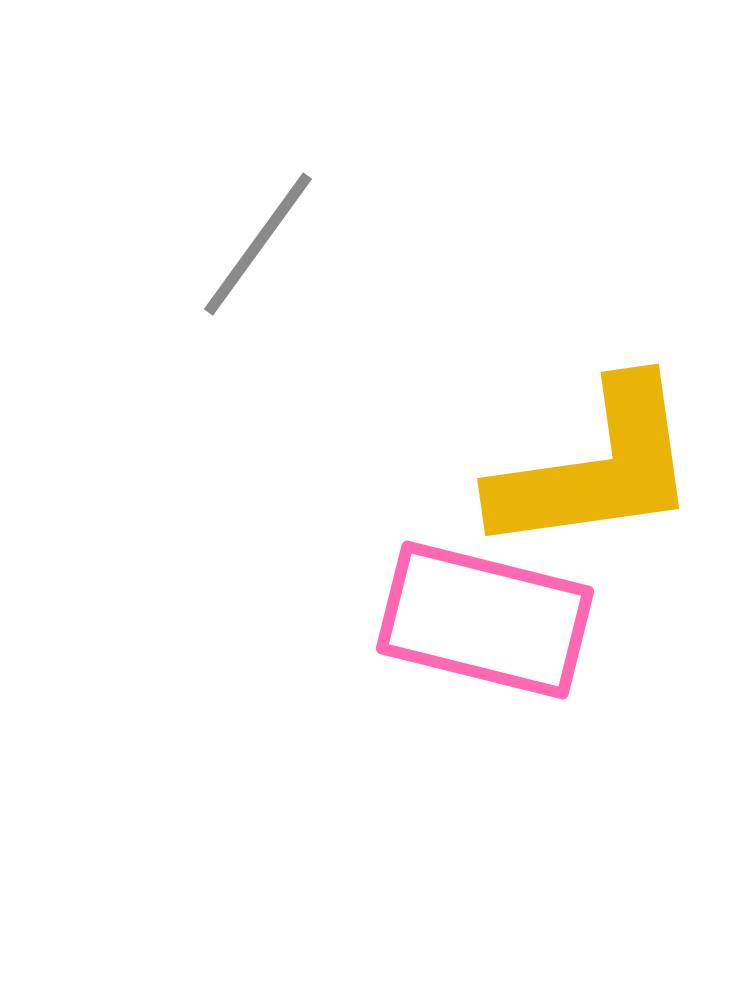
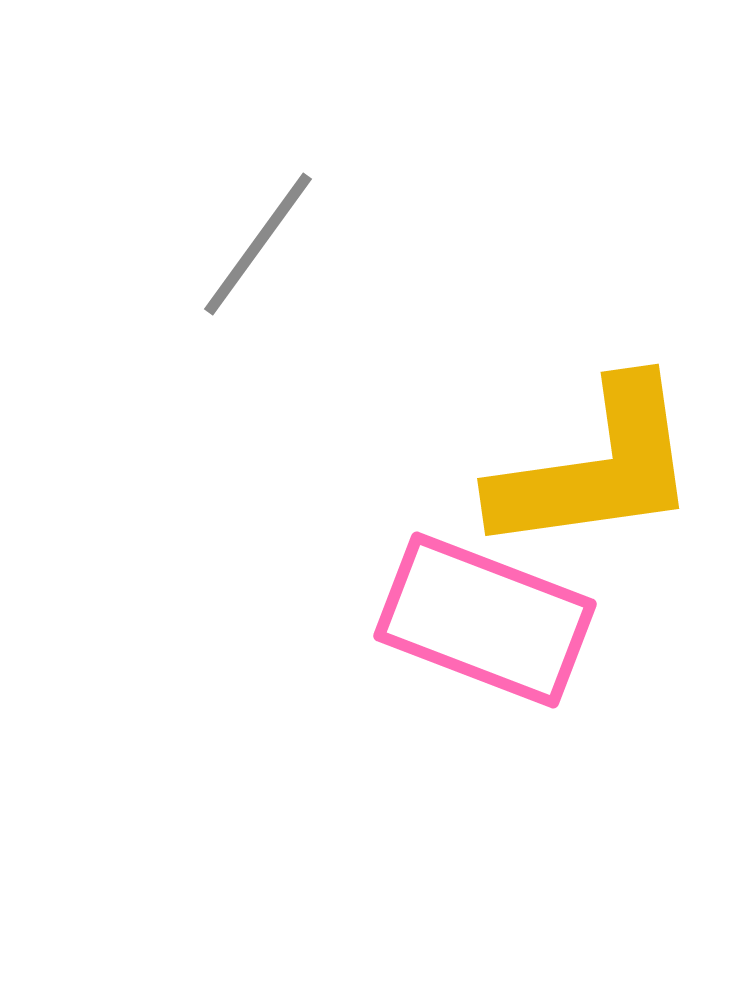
pink rectangle: rotated 7 degrees clockwise
